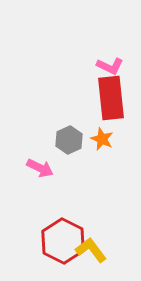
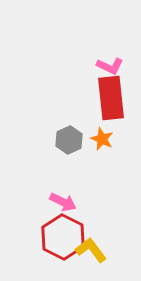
pink arrow: moved 23 px right, 34 px down
red hexagon: moved 4 px up
